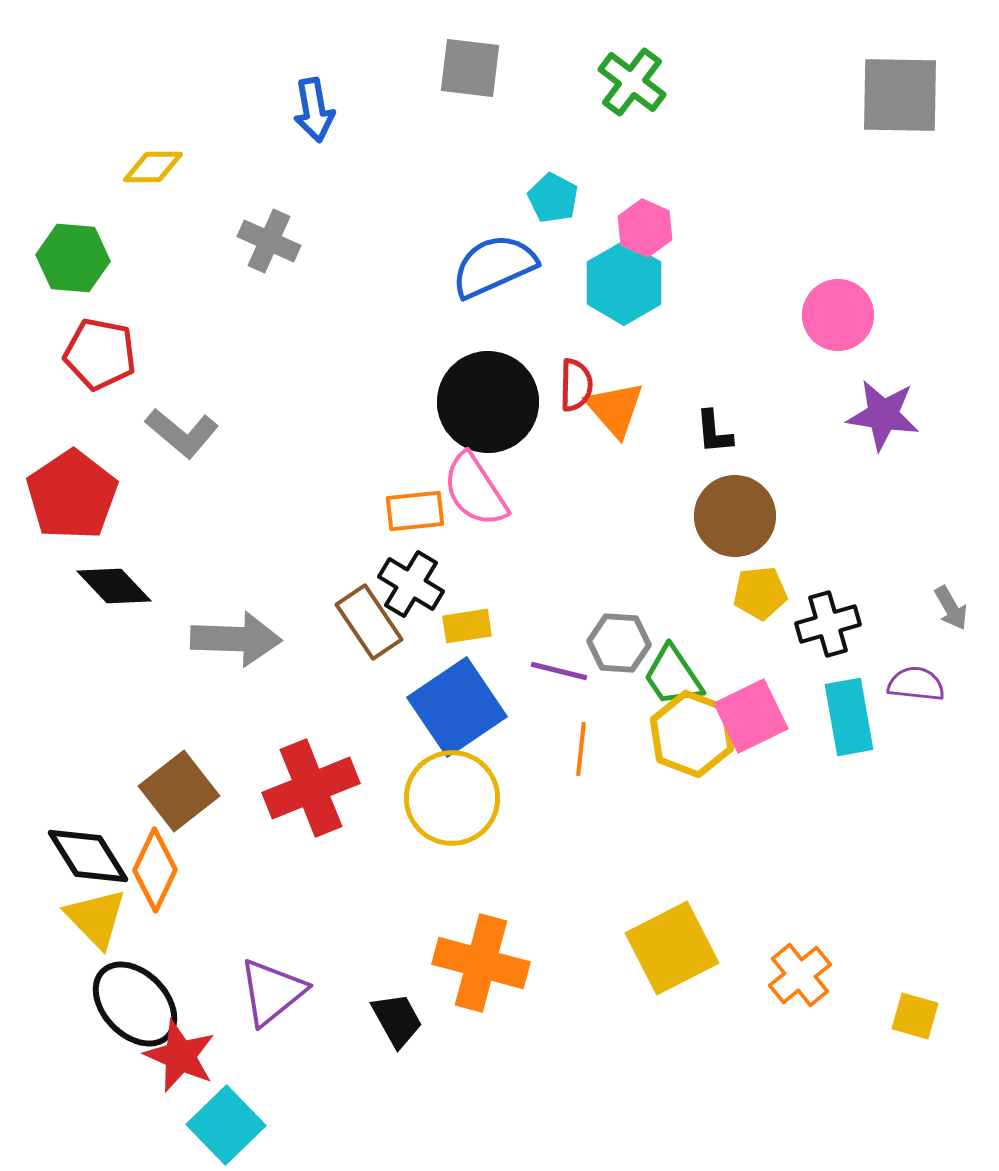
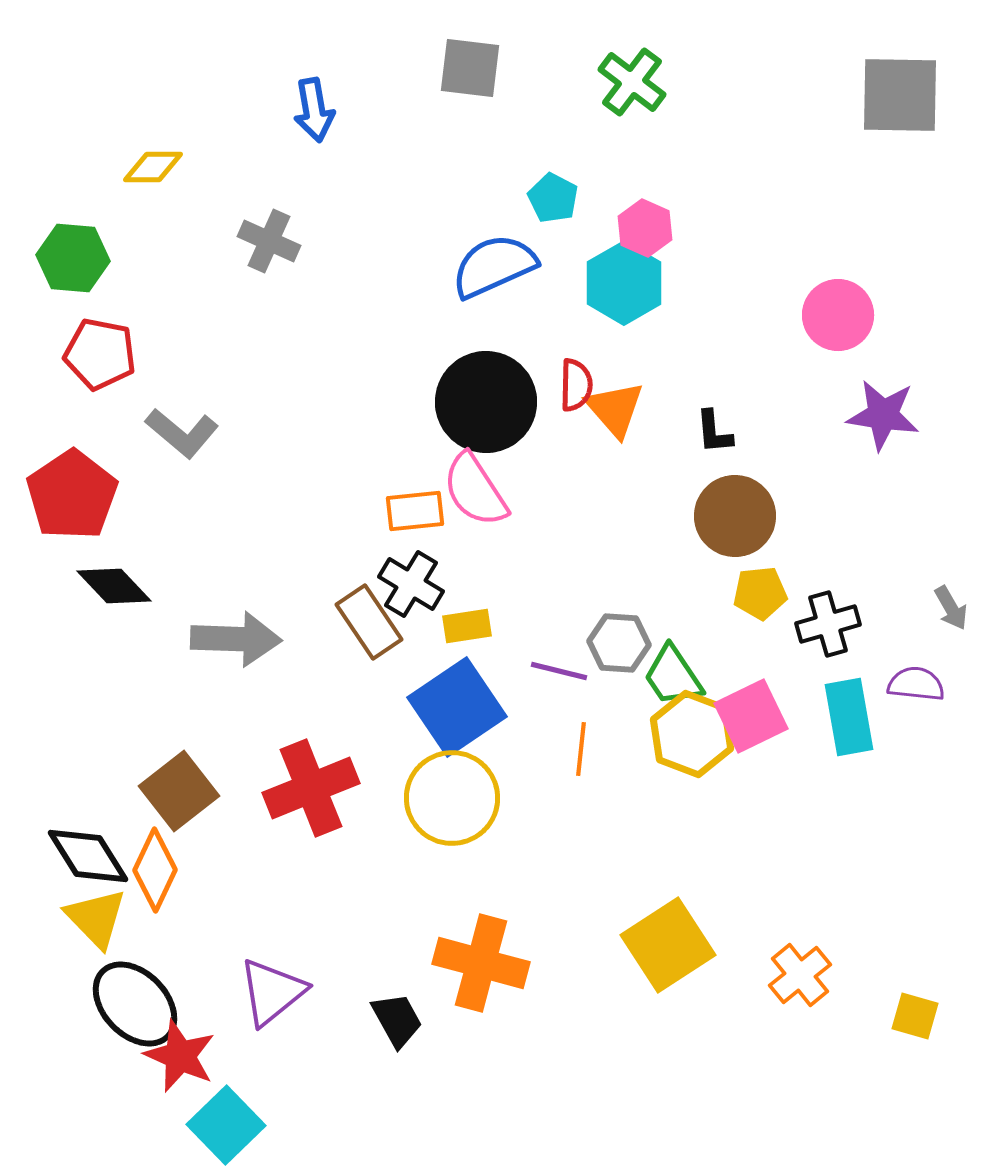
black circle at (488, 402): moved 2 px left
yellow square at (672, 948): moved 4 px left, 3 px up; rotated 6 degrees counterclockwise
